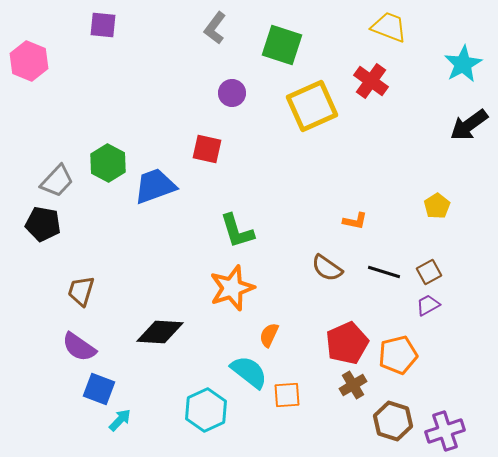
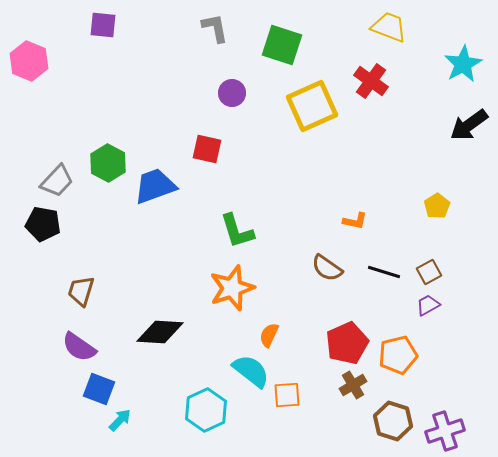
gray L-shape: rotated 132 degrees clockwise
cyan semicircle: moved 2 px right, 1 px up
